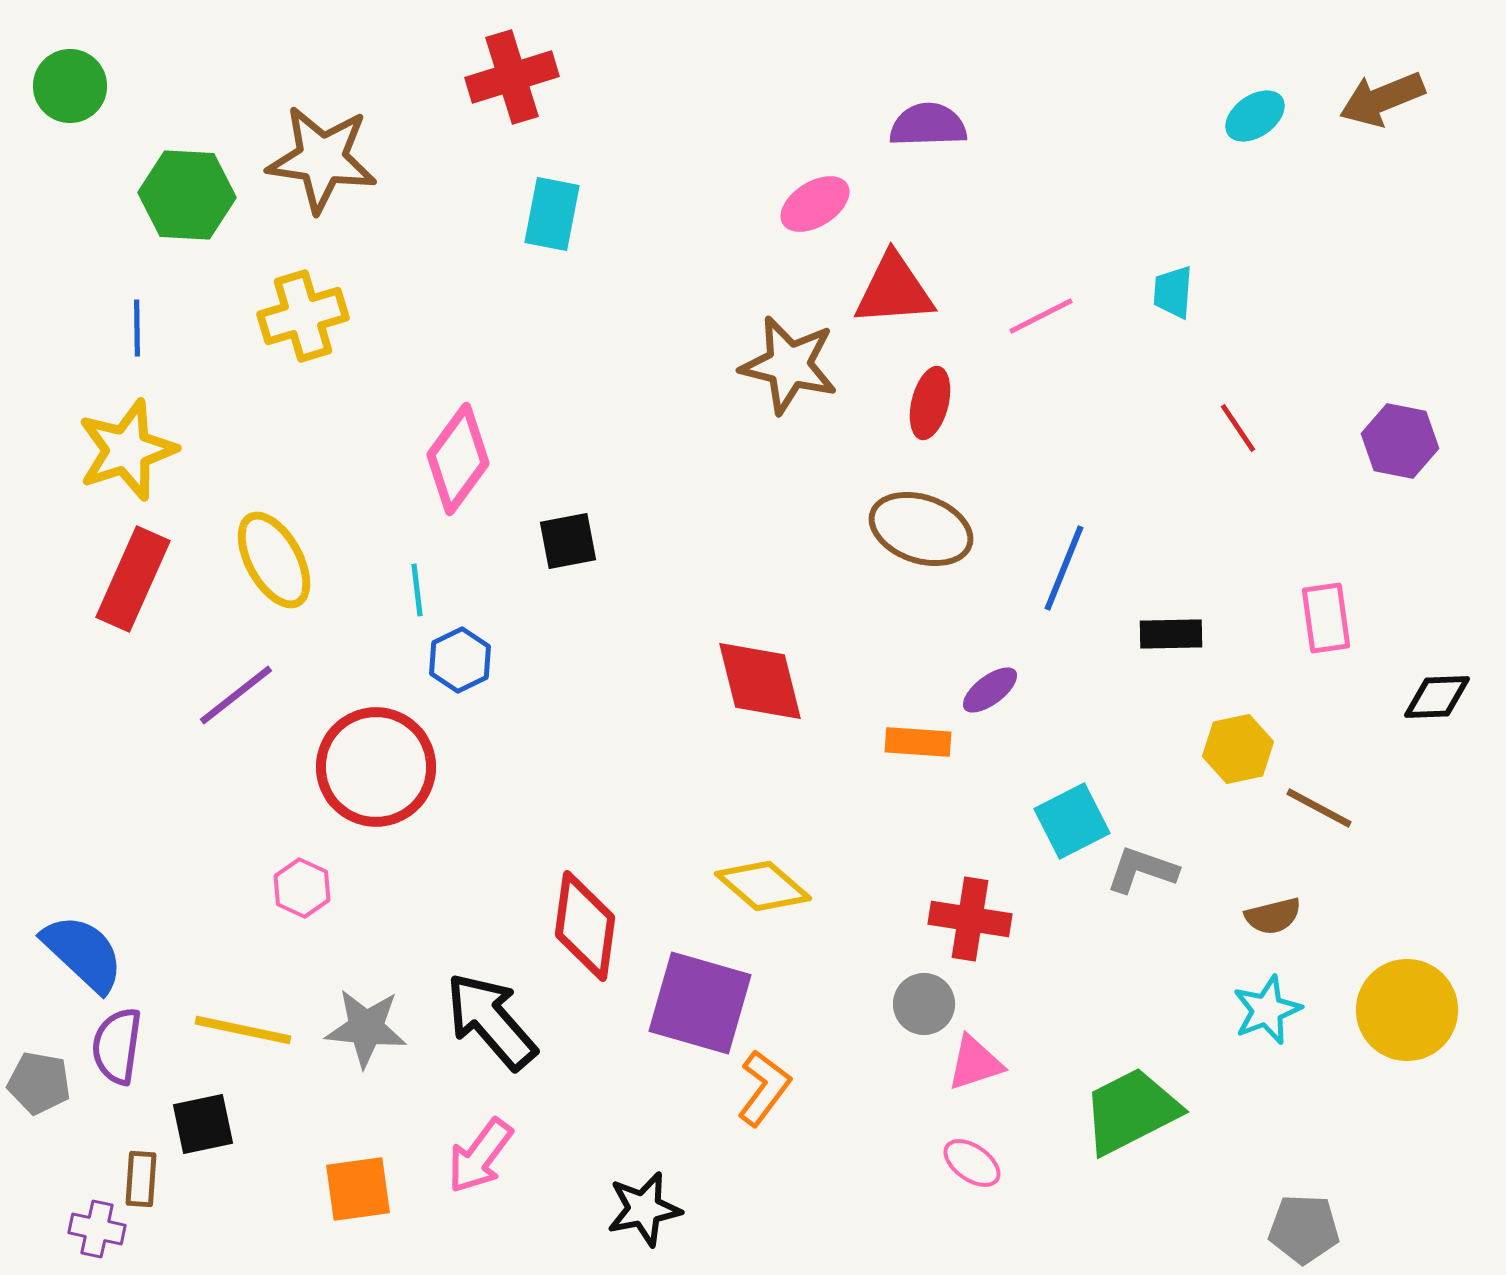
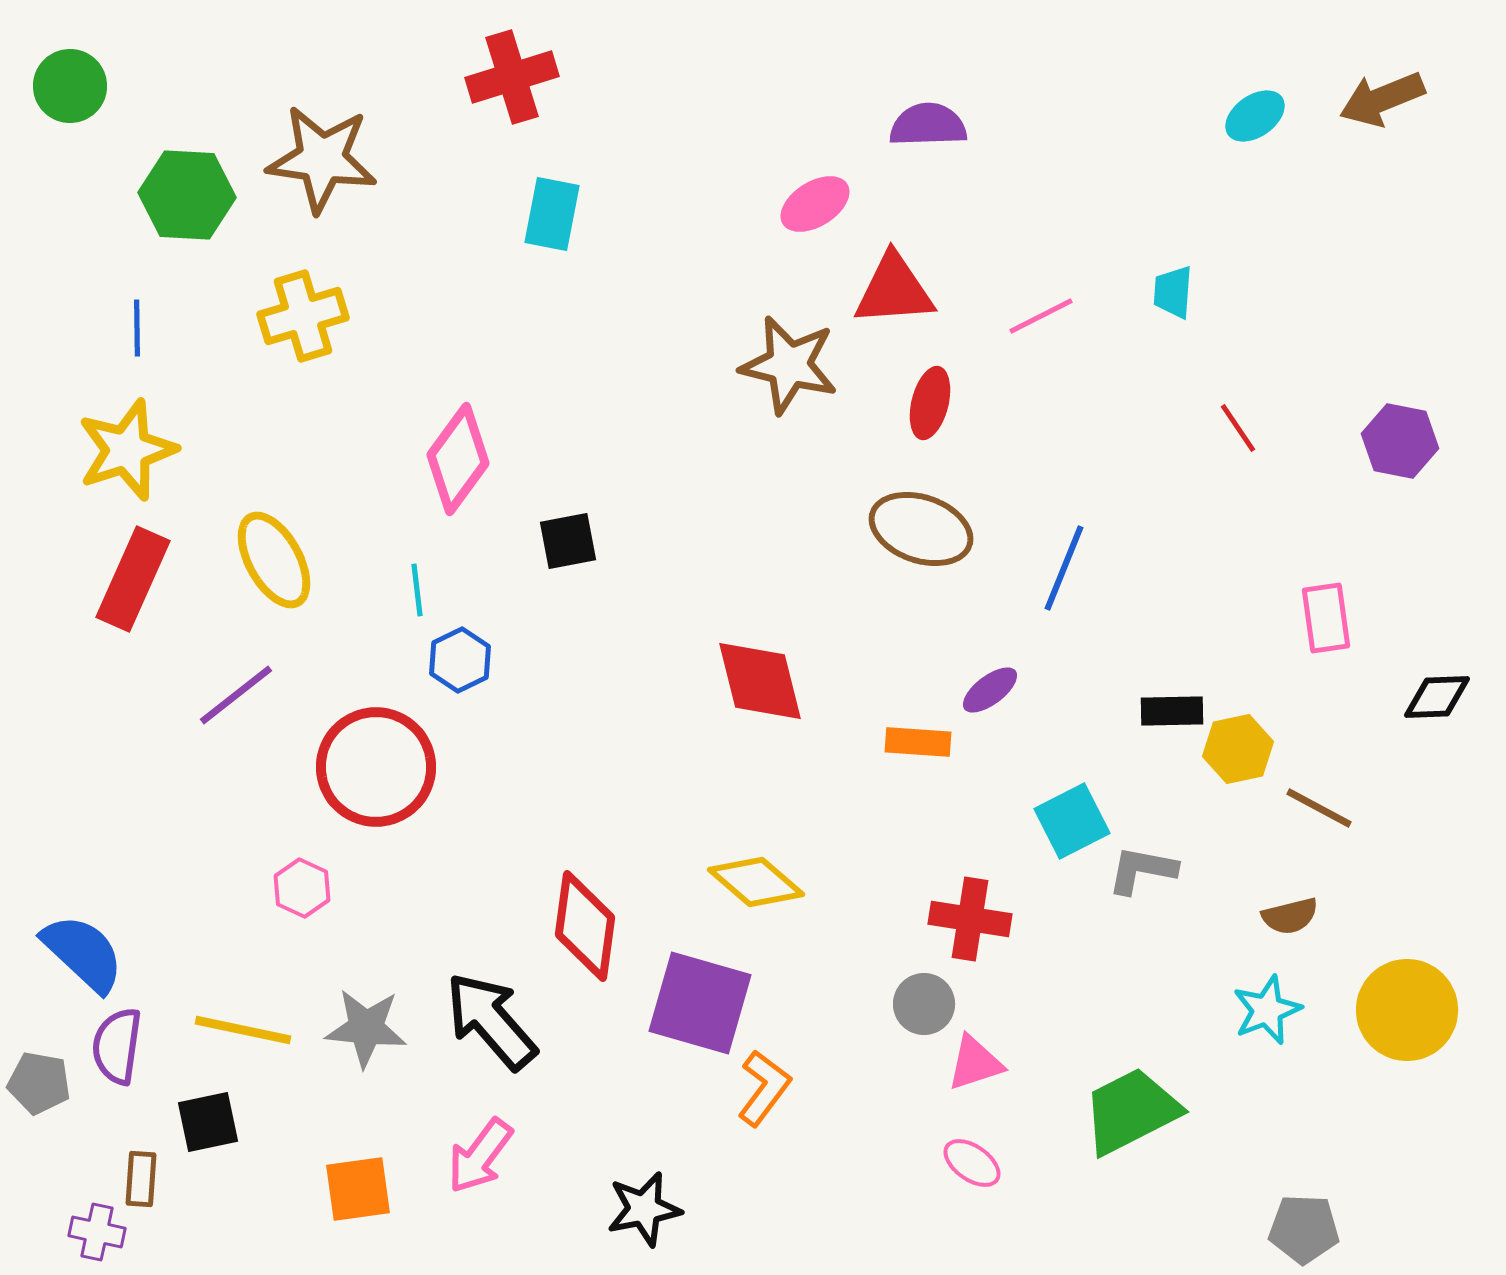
black rectangle at (1171, 634): moved 1 px right, 77 px down
gray L-shape at (1142, 870): rotated 8 degrees counterclockwise
yellow diamond at (763, 886): moved 7 px left, 4 px up
brown semicircle at (1273, 916): moved 17 px right
black square at (203, 1124): moved 5 px right, 2 px up
purple cross at (97, 1229): moved 3 px down
